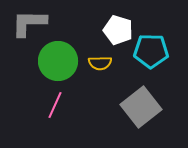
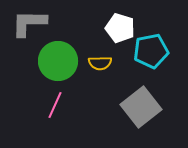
white pentagon: moved 2 px right, 2 px up
cyan pentagon: rotated 12 degrees counterclockwise
